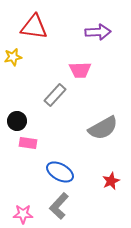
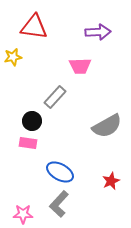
pink trapezoid: moved 4 px up
gray rectangle: moved 2 px down
black circle: moved 15 px right
gray semicircle: moved 4 px right, 2 px up
gray L-shape: moved 2 px up
